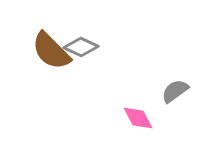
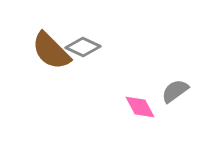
gray diamond: moved 2 px right
pink diamond: moved 2 px right, 11 px up
